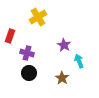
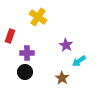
yellow cross: rotated 24 degrees counterclockwise
purple star: moved 2 px right
purple cross: rotated 16 degrees counterclockwise
cyan arrow: rotated 104 degrees counterclockwise
black circle: moved 4 px left, 1 px up
